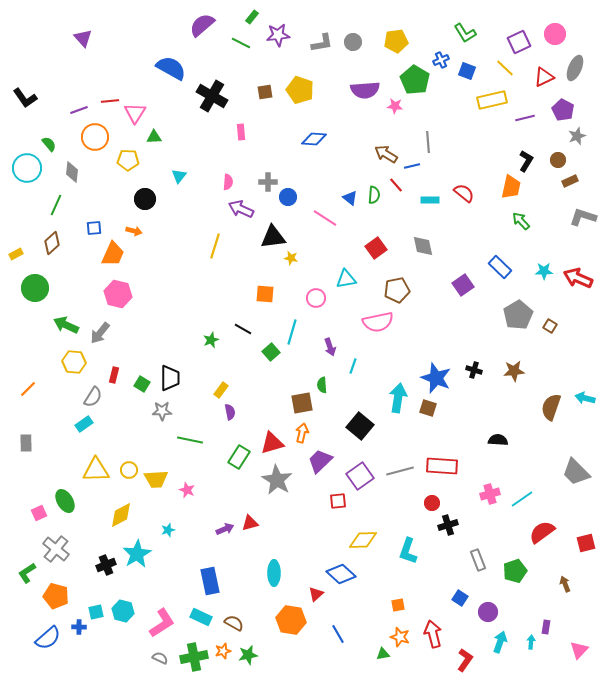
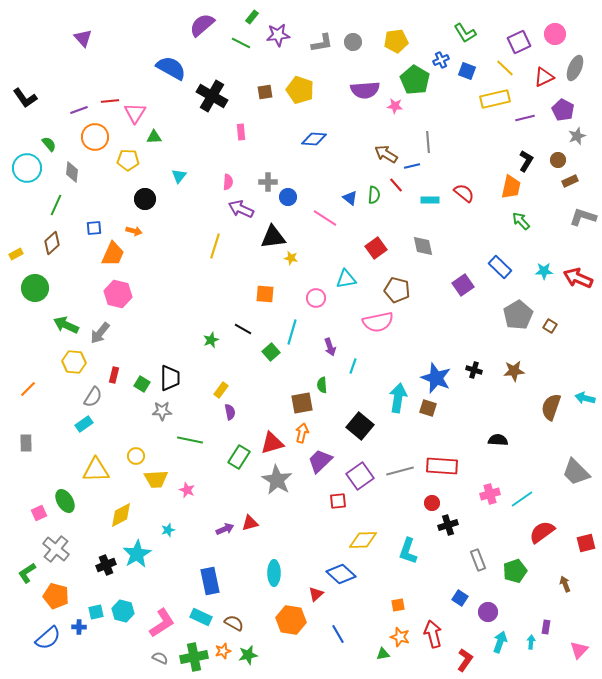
yellow rectangle at (492, 100): moved 3 px right, 1 px up
brown pentagon at (397, 290): rotated 25 degrees clockwise
yellow circle at (129, 470): moved 7 px right, 14 px up
